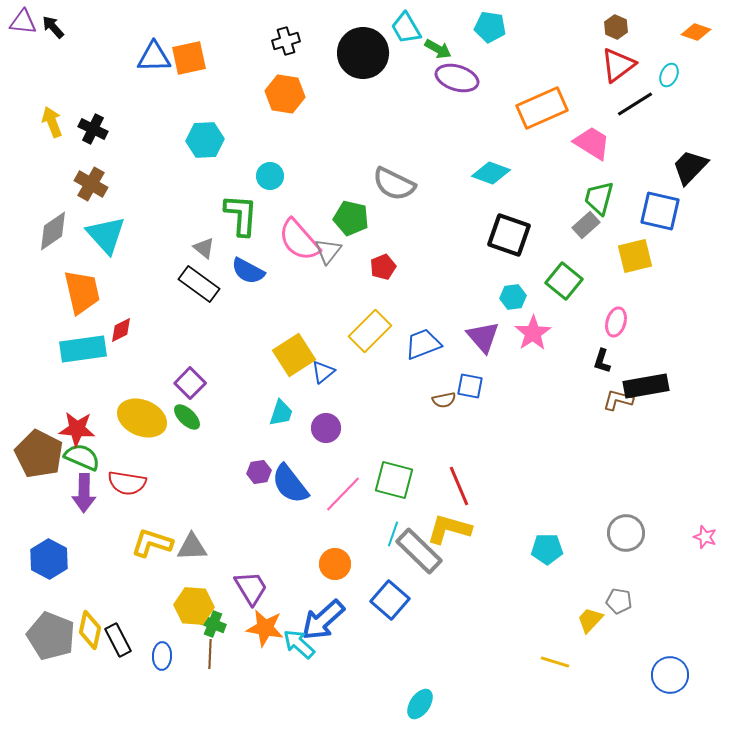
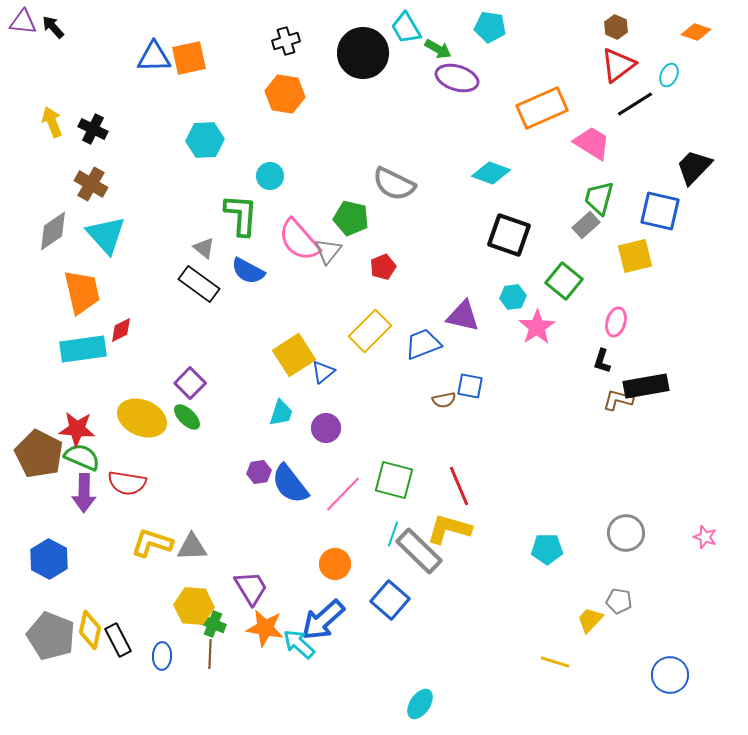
black trapezoid at (690, 167): moved 4 px right
pink star at (533, 333): moved 4 px right, 6 px up
purple triangle at (483, 337): moved 20 px left, 21 px up; rotated 36 degrees counterclockwise
